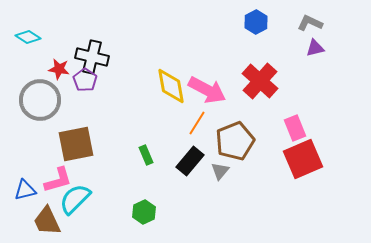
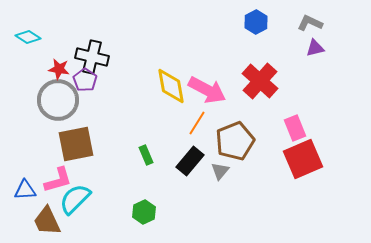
gray circle: moved 18 px right
blue triangle: rotated 10 degrees clockwise
